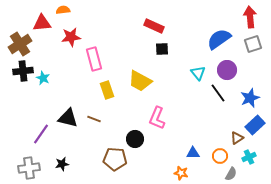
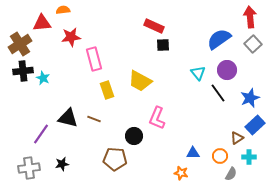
gray square: rotated 24 degrees counterclockwise
black square: moved 1 px right, 4 px up
black circle: moved 1 px left, 3 px up
cyan cross: rotated 24 degrees clockwise
